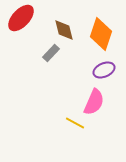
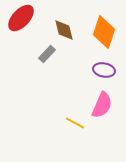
orange diamond: moved 3 px right, 2 px up
gray rectangle: moved 4 px left, 1 px down
purple ellipse: rotated 35 degrees clockwise
pink semicircle: moved 8 px right, 3 px down
